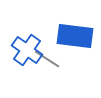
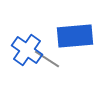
blue rectangle: rotated 12 degrees counterclockwise
